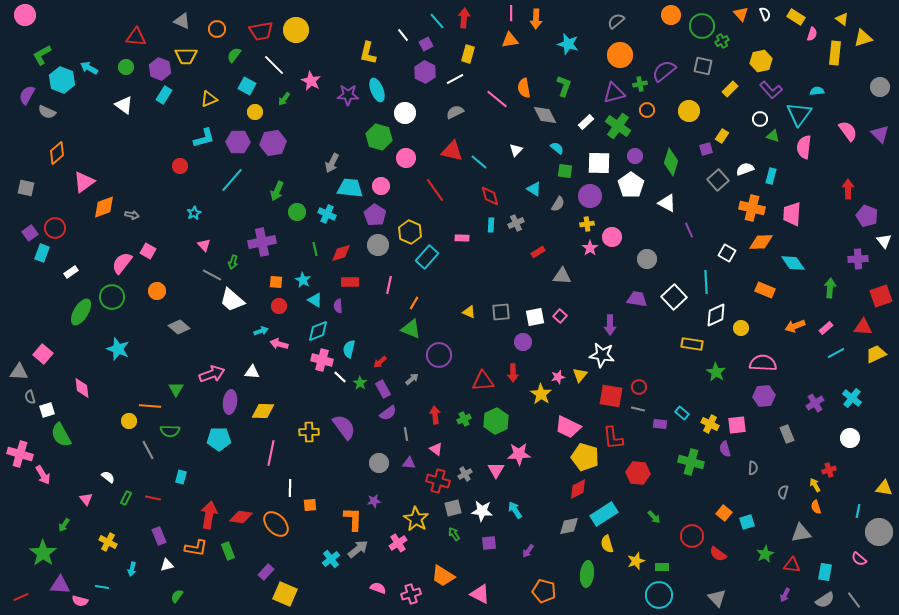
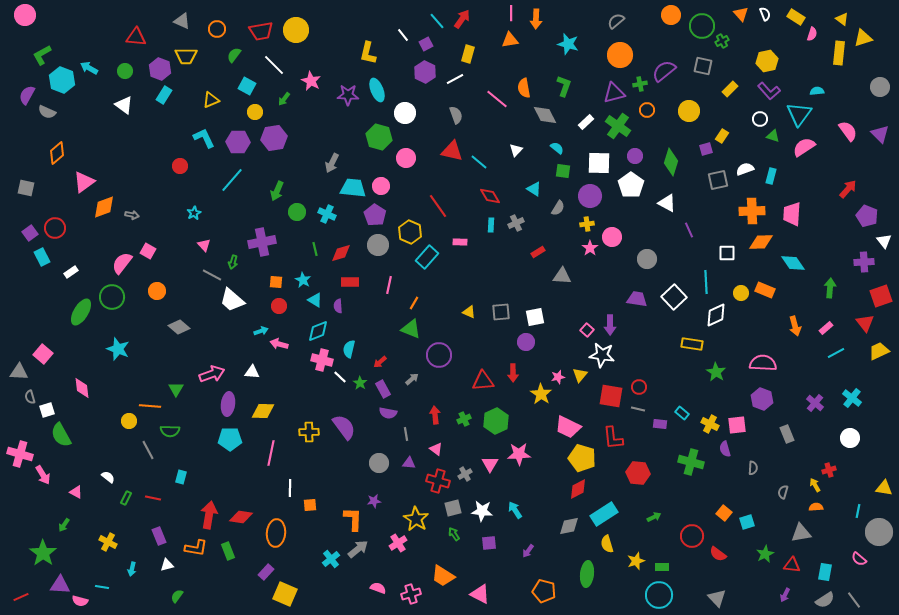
red arrow at (464, 18): moved 2 px left, 1 px down; rotated 30 degrees clockwise
yellow rectangle at (835, 53): moved 4 px right
yellow hexagon at (761, 61): moved 6 px right
green circle at (126, 67): moved 1 px left, 4 px down
purple L-shape at (771, 90): moved 2 px left, 1 px down
yellow triangle at (209, 99): moved 2 px right, 1 px down
gray semicircle at (455, 112): moved 1 px right, 3 px down; rotated 96 degrees clockwise
cyan L-shape at (204, 138): rotated 100 degrees counterclockwise
purple hexagon at (273, 143): moved 1 px right, 5 px up
pink semicircle at (804, 147): rotated 50 degrees clockwise
green square at (565, 171): moved 2 px left
gray square at (718, 180): rotated 30 degrees clockwise
cyan trapezoid at (350, 188): moved 3 px right
red arrow at (848, 189): rotated 42 degrees clockwise
red line at (435, 190): moved 3 px right, 16 px down
red diamond at (490, 196): rotated 15 degrees counterclockwise
gray semicircle at (558, 204): moved 4 px down
orange cross at (752, 208): moved 3 px down; rotated 15 degrees counterclockwise
pink rectangle at (462, 238): moved 2 px left, 4 px down
cyan rectangle at (42, 253): moved 4 px down; rotated 48 degrees counterclockwise
white square at (727, 253): rotated 30 degrees counterclockwise
purple cross at (858, 259): moved 6 px right, 3 px down
pink square at (560, 316): moved 27 px right, 14 px down
orange arrow at (795, 326): rotated 84 degrees counterclockwise
red triangle at (863, 327): moved 2 px right, 4 px up; rotated 48 degrees clockwise
yellow circle at (741, 328): moved 35 px up
purple circle at (523, 342): moved 3 px right
yellow trapezoid at (876, 354): moved 3 px right, 3 px up
purple hexagon at (764, 396): moved 2 px left, 3 px down; rotated 25 degrees clockwise
purple ellipse at (230, 402): moved 2 px left, 2 px down
purple cross at (815, 403): rotated 18 degrees counterclockwise
purple semicircle at (388, 413): rotated 48 degrees clockwise
cyan pentagon at (219, 439): moved 11 px right
yellow pentagon at (585, 457): moved 3 px left, 1 px down
pink triangle at (496, 470): moved 6 px left, 6 px up
pink triangle at (86, 499): moved 10 px left, 7 px up; rotated 24 degrees counterclockwise
orange semicircle at (816, 507): rotated 104 degrees clockwise
green arrow at (654, 517): rotated 72 degrees counterclockwise
orange ellipse at (276, 524): moved 9 px down; rotated 48 degrees clockwise
